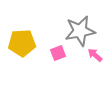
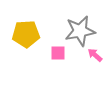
yellow pentagon: moved 4 px right, 9 px up
pink square: rotated 21 degrees clockwise
